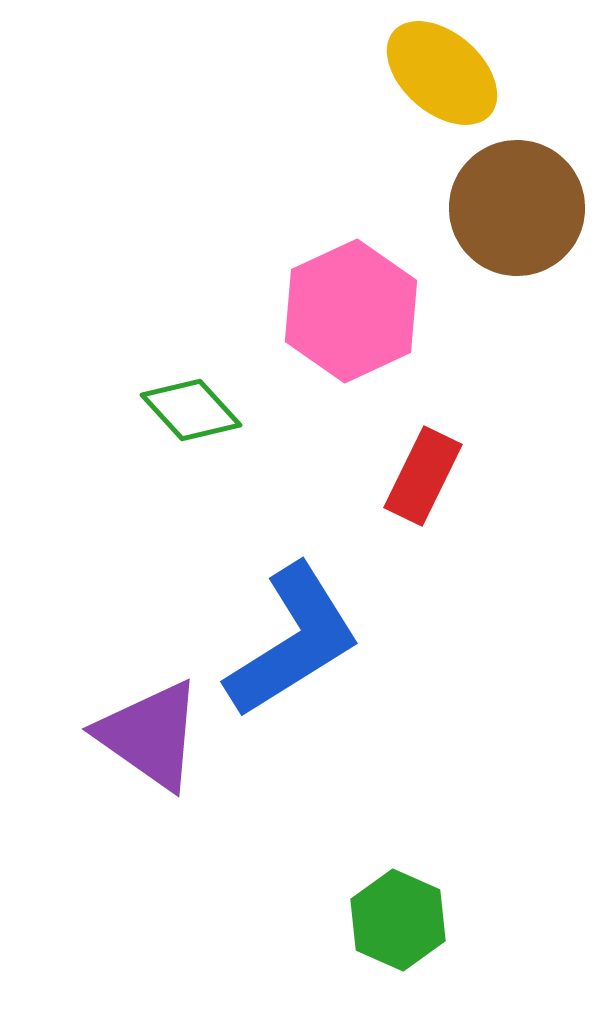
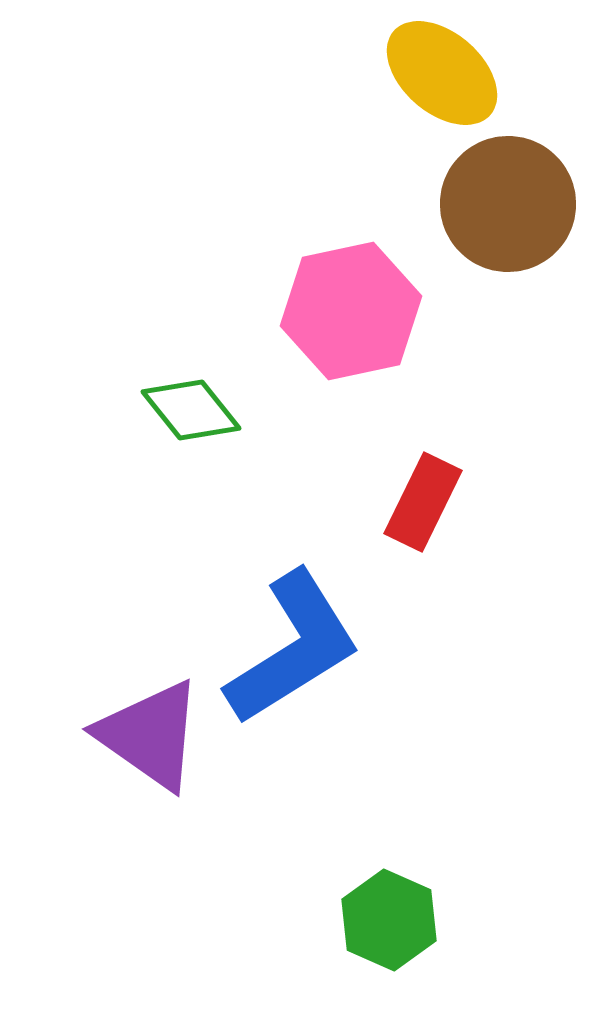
brown circle: moved 9 px left, 4 px up
pink hexagon: rotated 13 degrees clockwise
green diamond: rotated 4 degrees clockwise
red rectangle: moved 26 px down
blue L-shape: moved 7 px down
green hexagon: moved 9 px left
